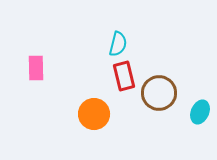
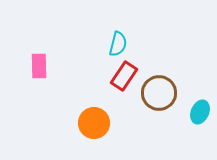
pink rectangle: moved 3 px right, 2 px up
red rectangle: rotated 48 degrees clockwise
orange circle: moved 9 px down
